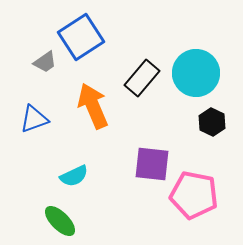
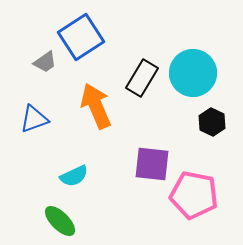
cyan circle: moved 3 px left
black rectangle: rotated 9 degrees counterclockwise
orange arrow: moved 3 px right
